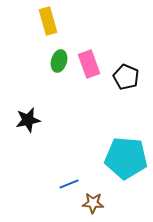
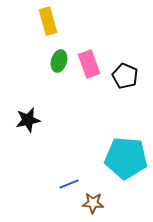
black pentagon: moved 1 px left, 1 px up
